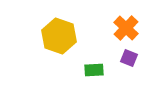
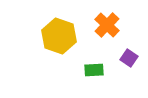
orange cross: moved 19 px left, 3 px up
purple square: rotated 12 degrees clockwise
